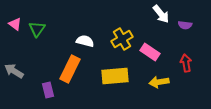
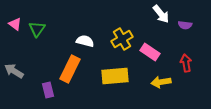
yellow arrow: moved 2 px right
